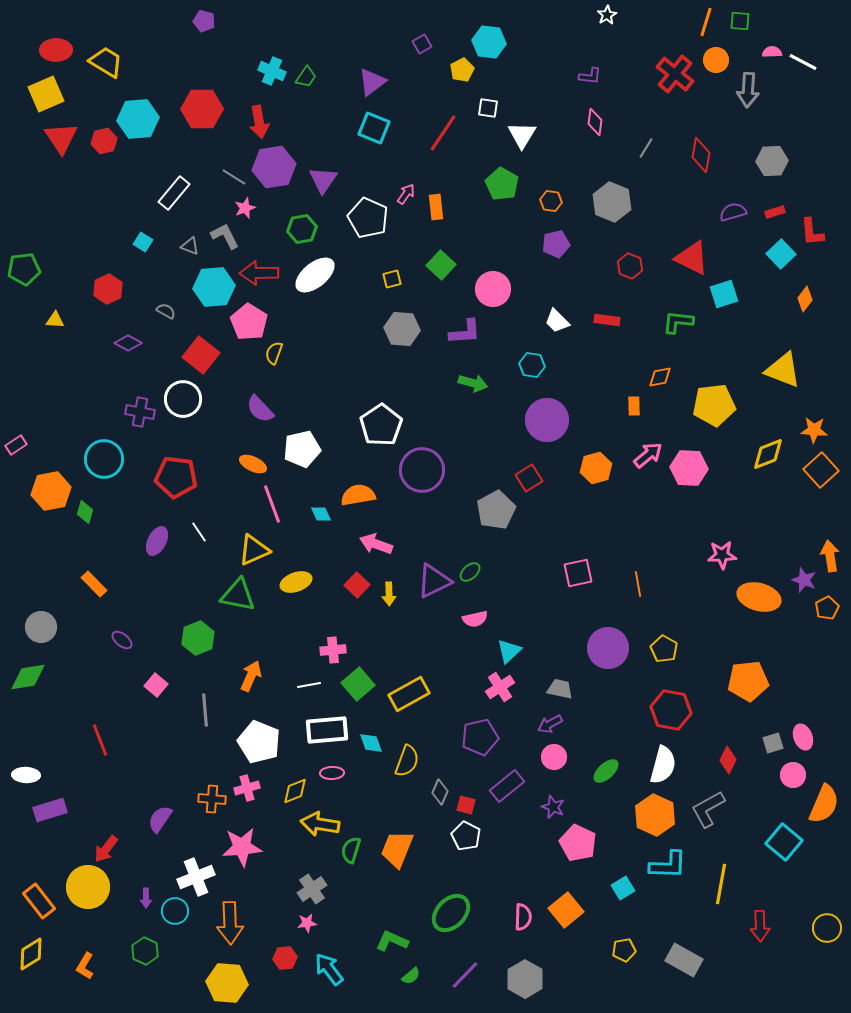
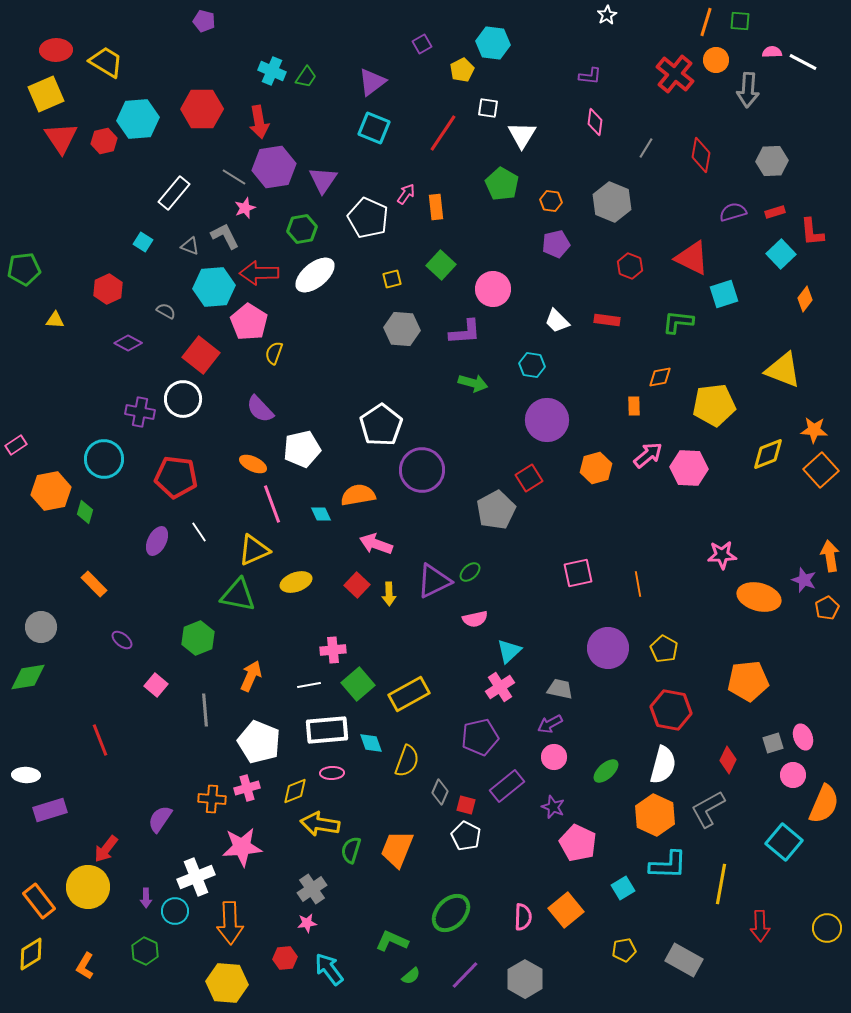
cyan hexagon at (489, 42): moved 4 px right, 1 px down
